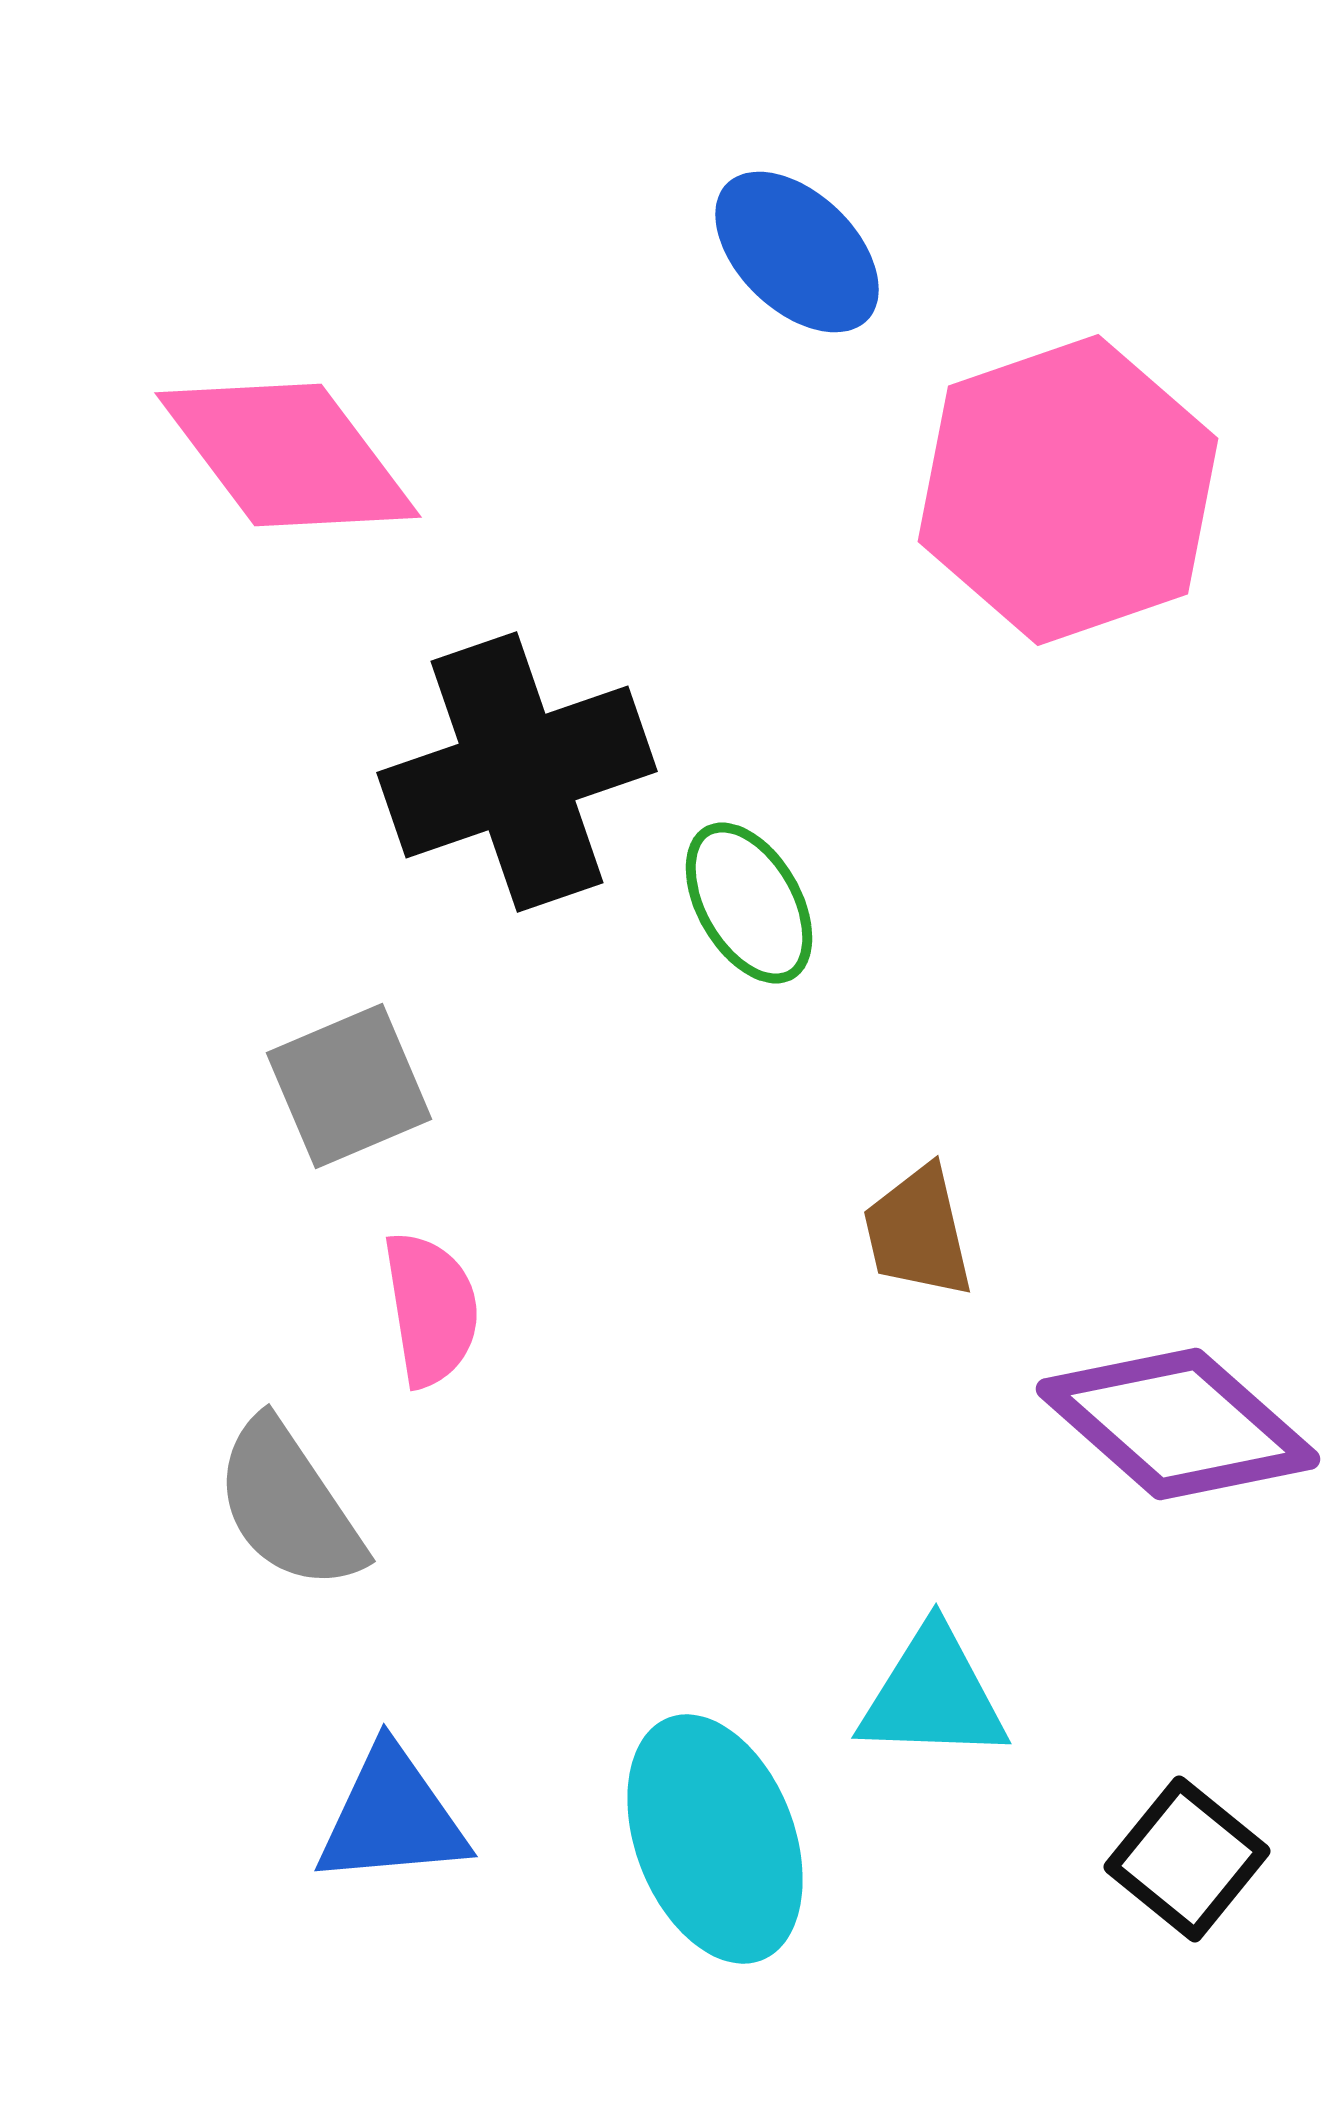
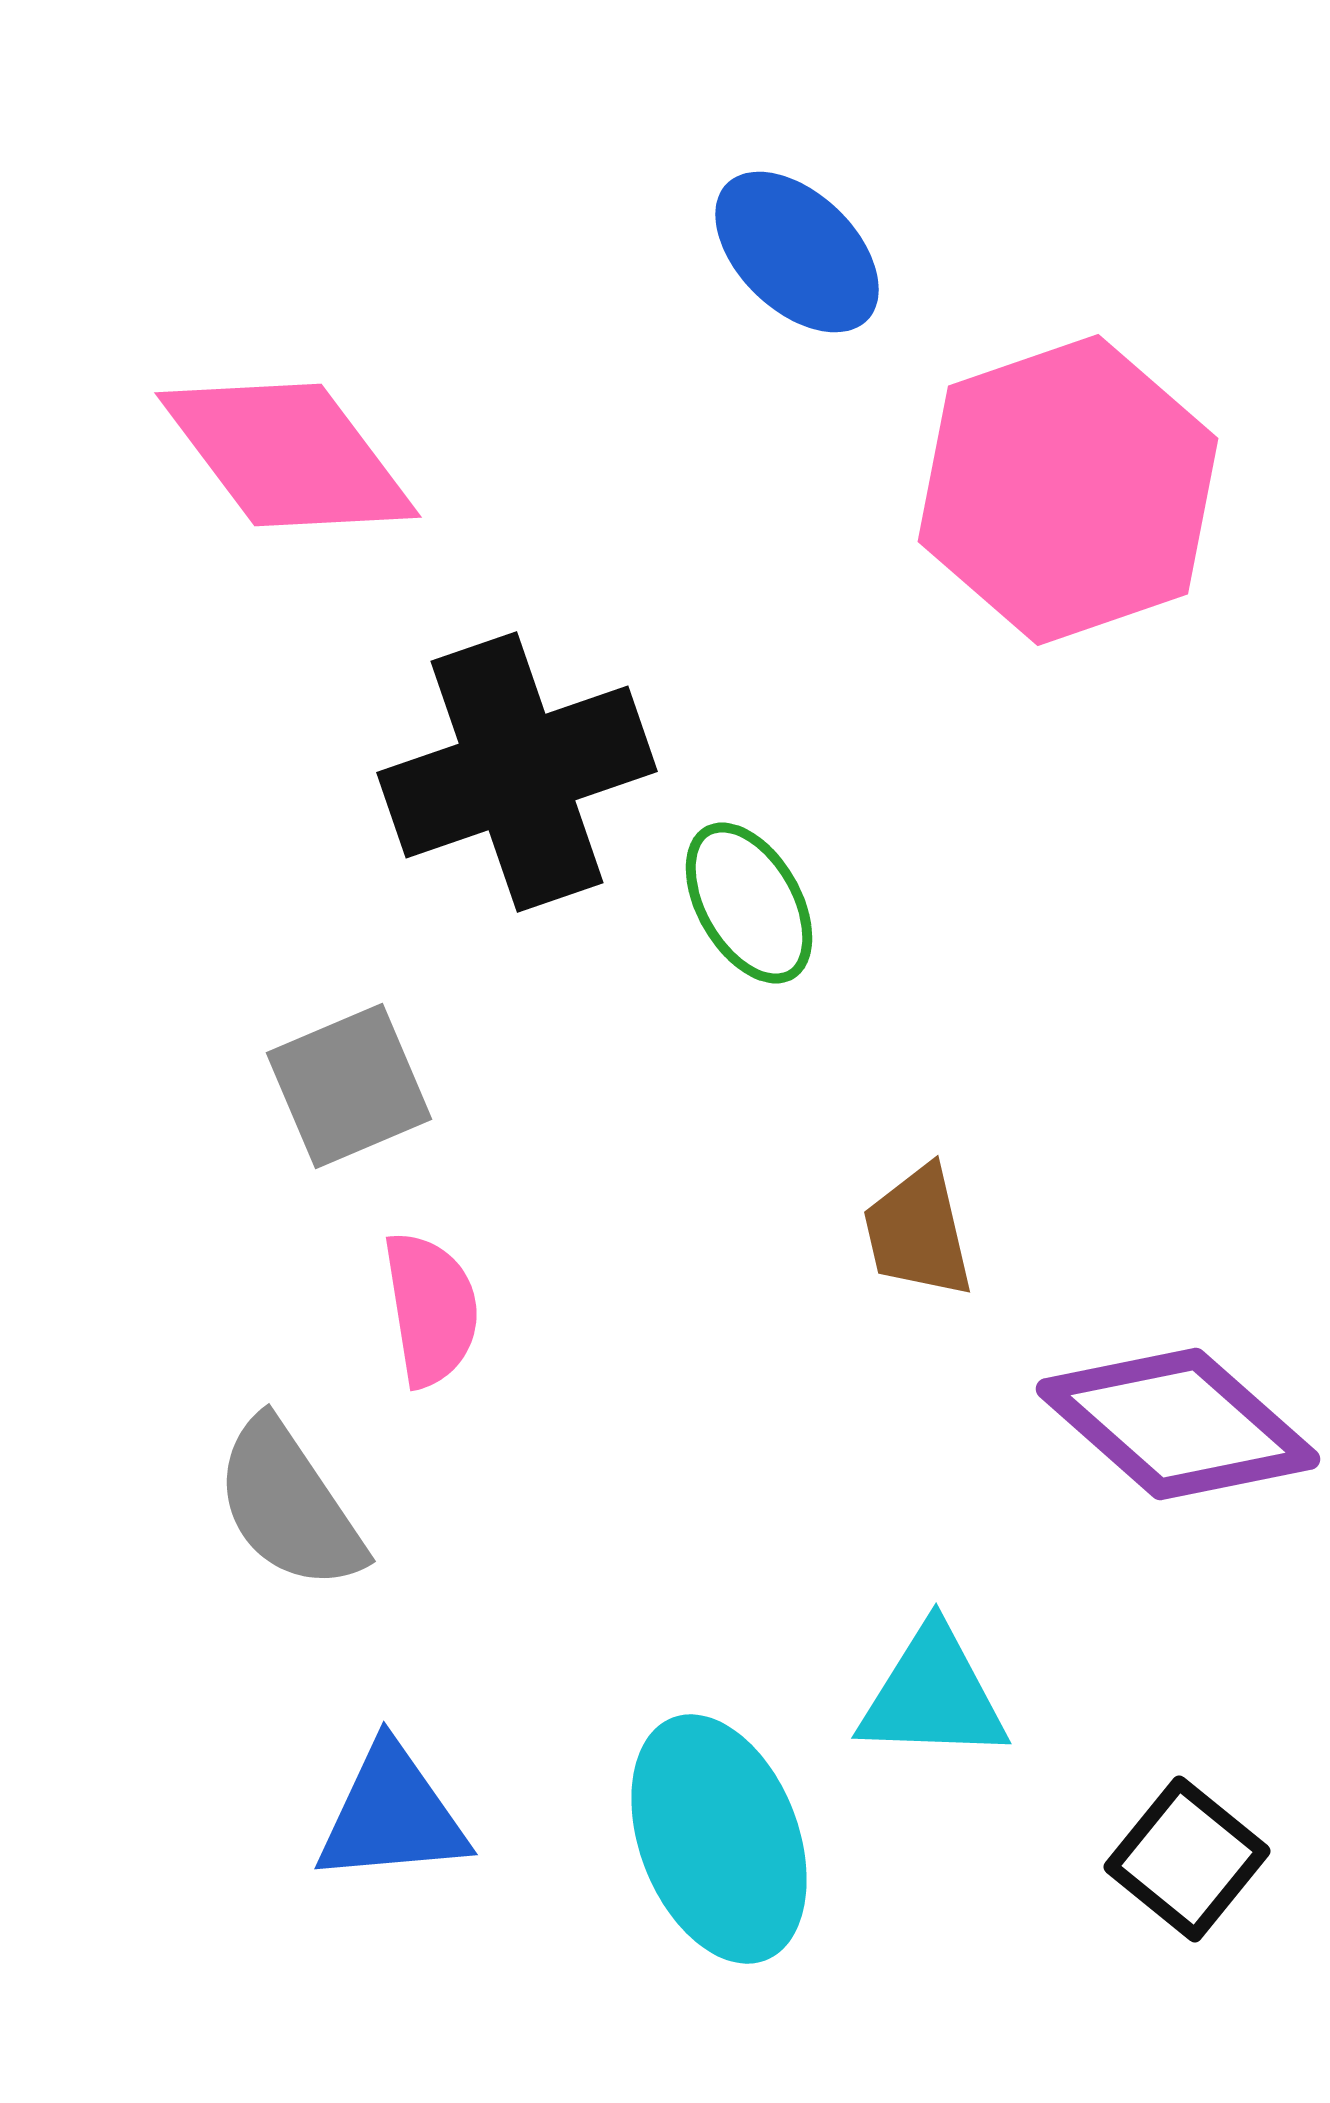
blue triangle: moved 2 px up
cyan ellipse: moved 4 px right
